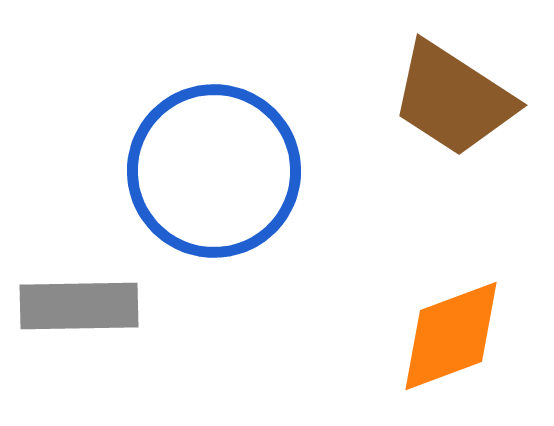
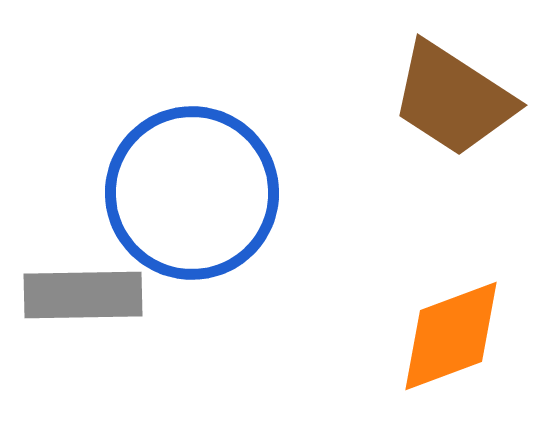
blue circle: moved 22 px left, 22 px down
gray rectangle: moved 4 px right, 11 px up
